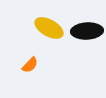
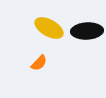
orange semicircle: moved 9 px right, 2 px up
